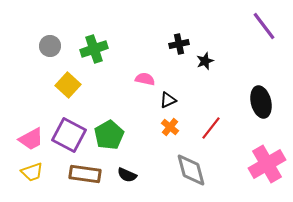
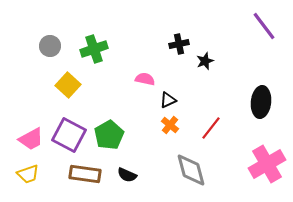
black ellipse: rotated 20 degrees clockwise
orange cross: moved 2 px up
yellow trapezoid: moved 4 px left, 2 px down
